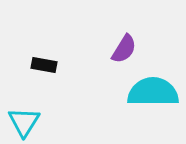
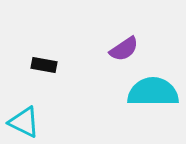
purple semicircle: rotated 24 degrees clockwise
cyan triangle: rotated 36 degrees counterclockwise
